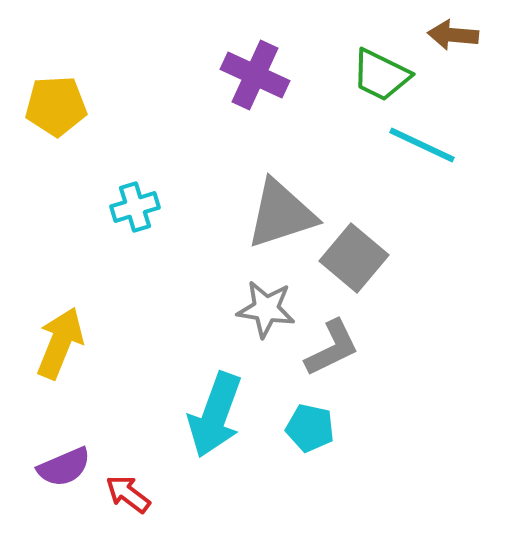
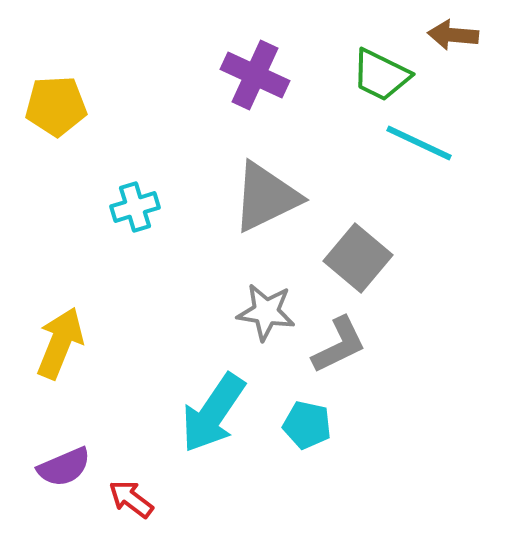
cyan line: moved 3 px left, 2 px up
gray triangle: moved 15 px left, 17 px up; rotated 8 degrees counterclockwise
gray square: moved 4 px right
gray star: moved 3 px down
gray L-shape: moved 7 px right, 3 px up
cyan arrow: moved 2 px left, 2 px up; rotated 14 degrees clockwise
cyan pentagon: moved 3 px left, 3 px up
red arrow: moved 3 px right, 5 px down
